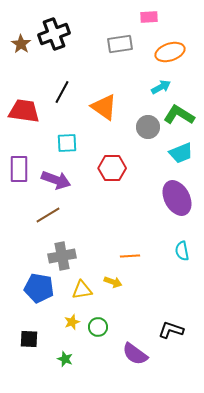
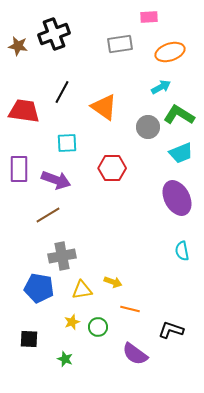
brown star: moved 3 px left, 2 px down; rotated 24 degrees counterclockwise
orange line: moved 53 px down; rotated 18 degrees clockwise
